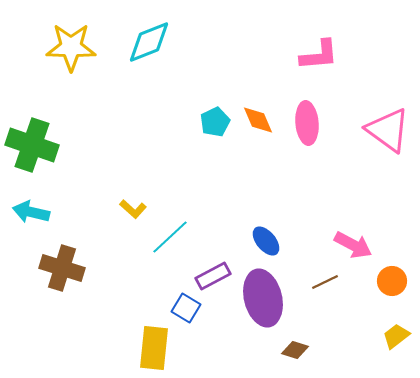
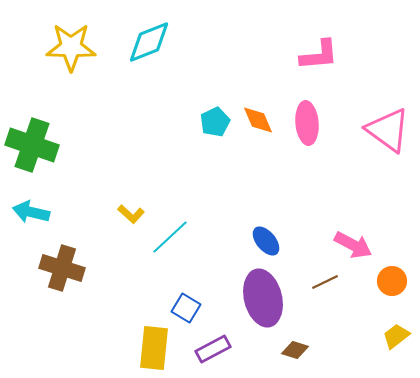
yellow L-shape: moved 2 px left, 5 px down
purple rectangle: moved 73 px down
